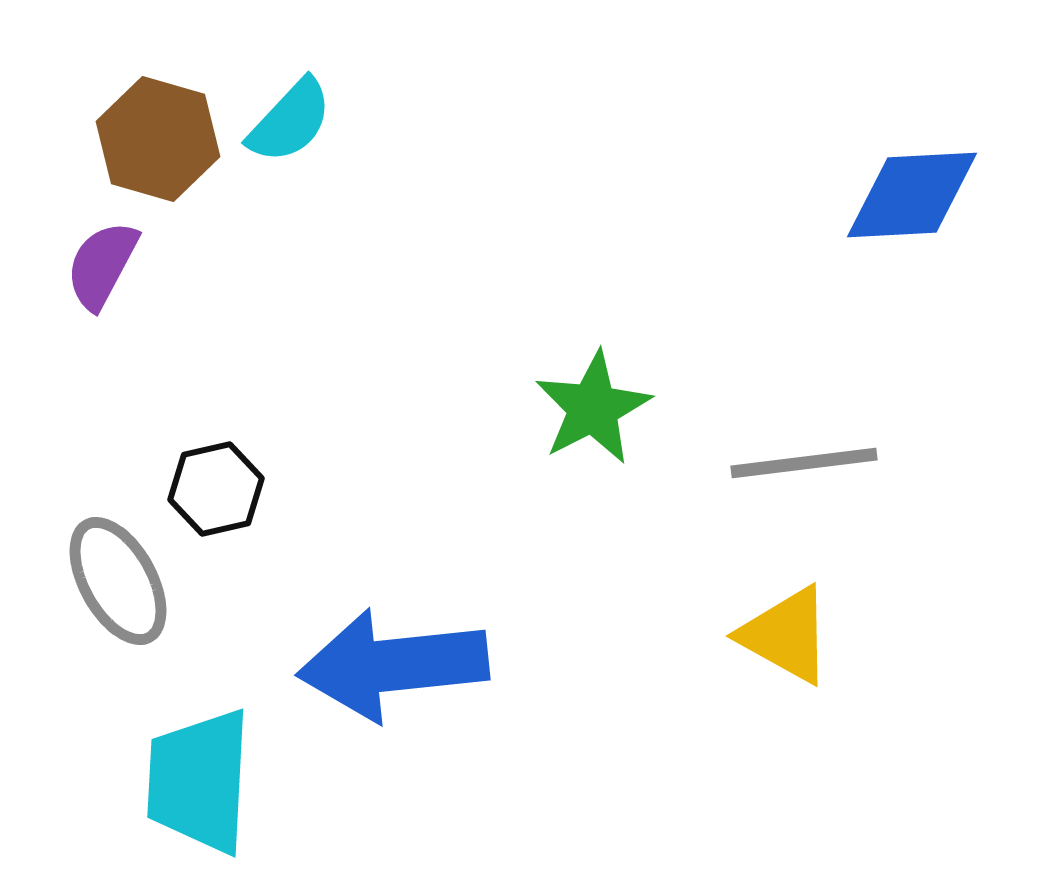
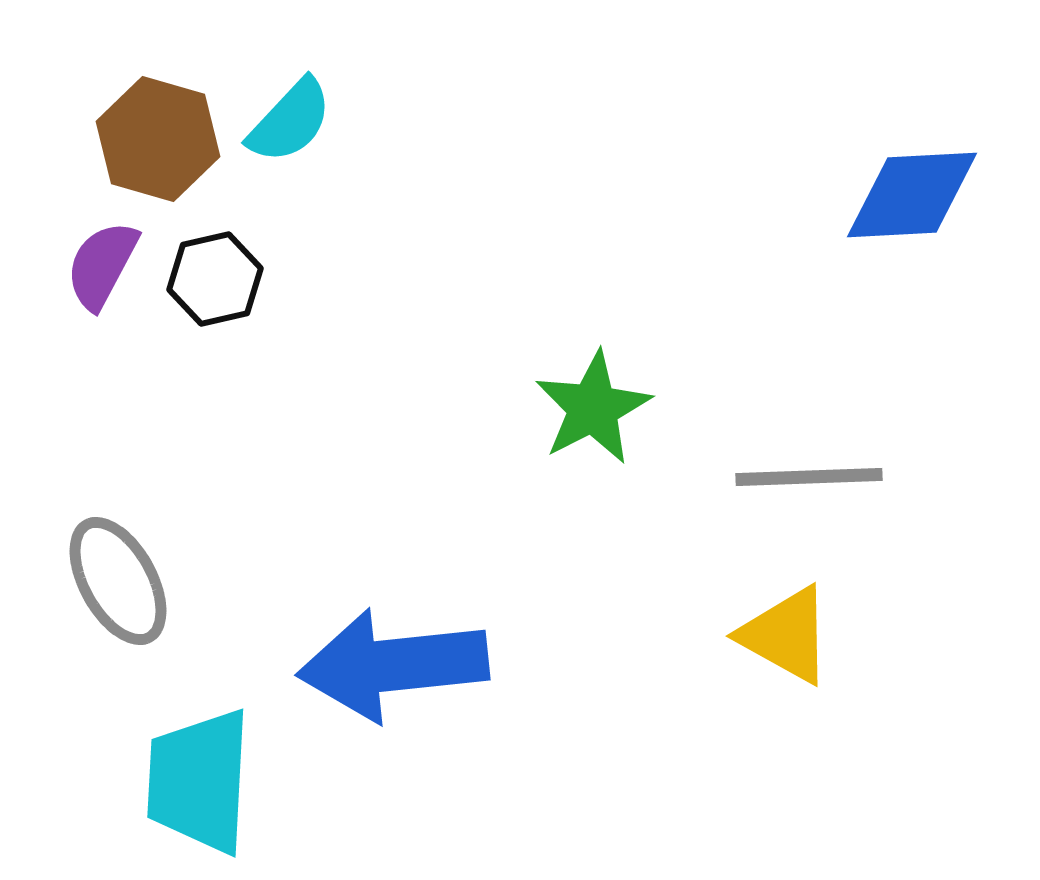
gray line: moved 5 px right, 14 px down; rotated 5 degrees clockwise
black hexagon: moved 1 px left, 210 px up
